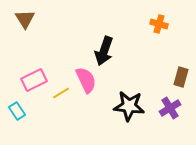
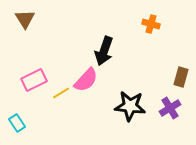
orange cross: moved 8 px left
pink semicircle: rotated 68 degrees clockwise
black star: moved 1 px right
cyan rectangle: moved 12 px down
